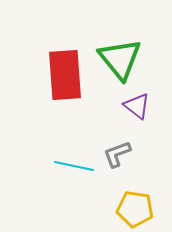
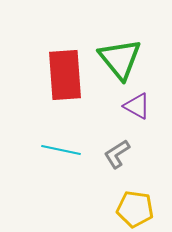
purple triangle: rotated 8 degrees counterclockwise
gray L-shape: rotated 12 degrees counterclockwise
cyan line: moved 13 px left, 16 px up
